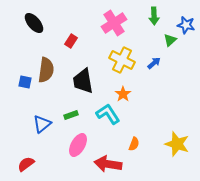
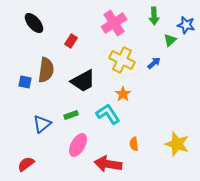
black trapezoid: rotated 108 degrees counterclockwise
orange semicircle: rotated 152 degrees clockwise
